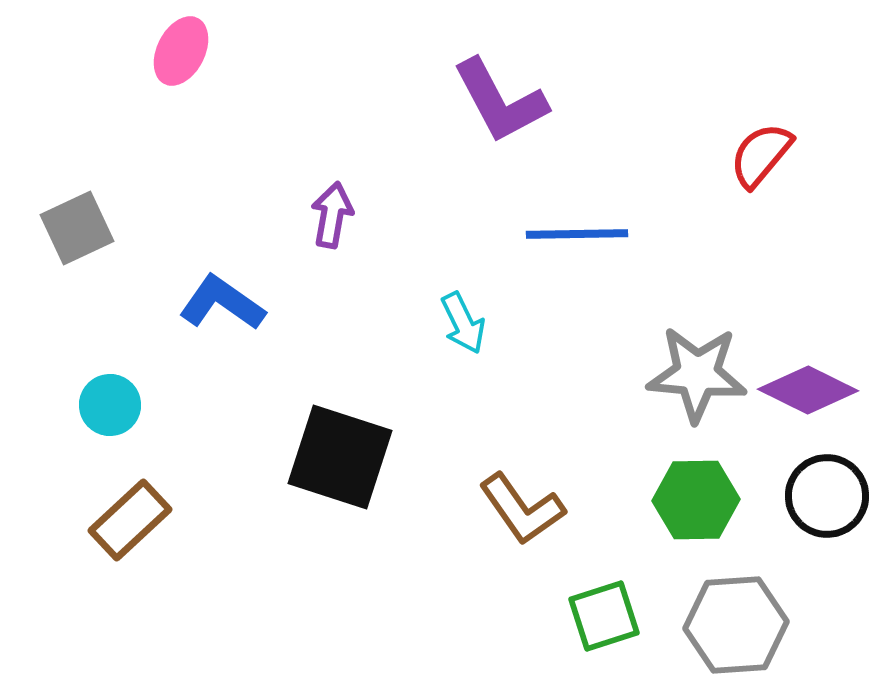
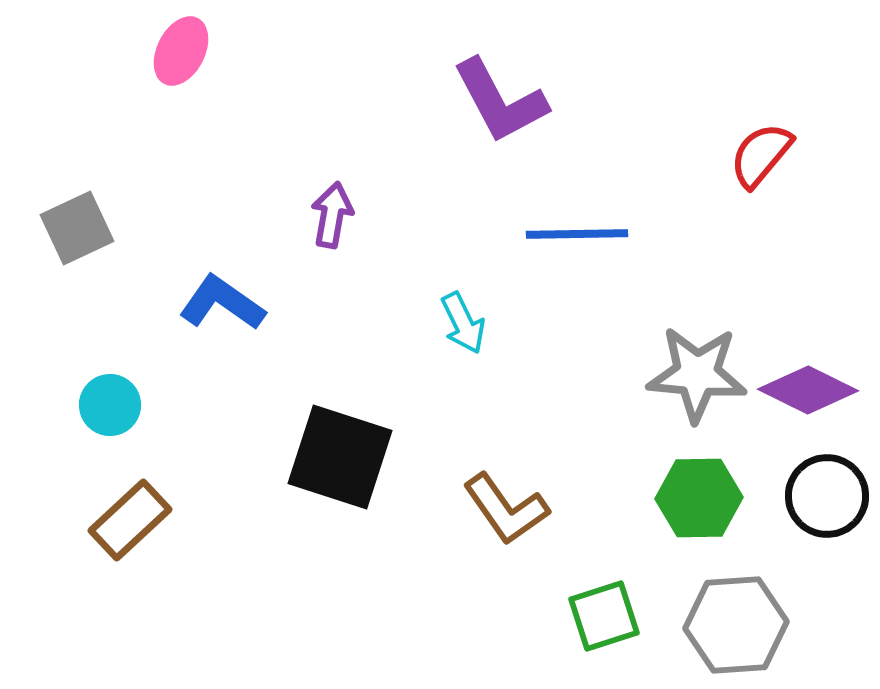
green hexagon: moved 3 px right, 2 px up
brown L-shape: moved 16 px left
